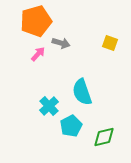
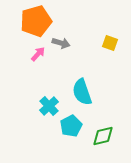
green diamond: moved 1 px left, 1 px up
